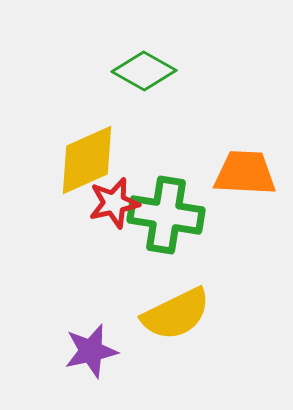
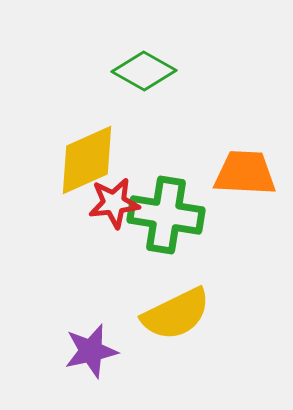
red star: rotated 6 degrees clockwise
